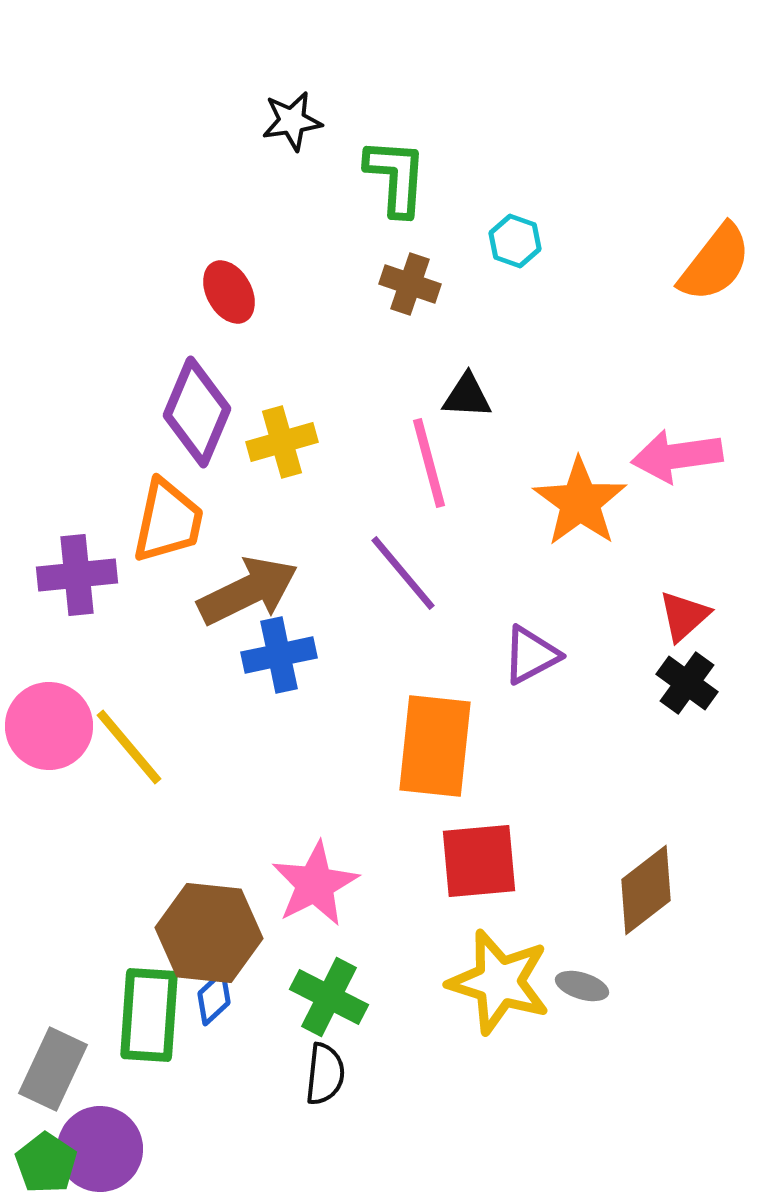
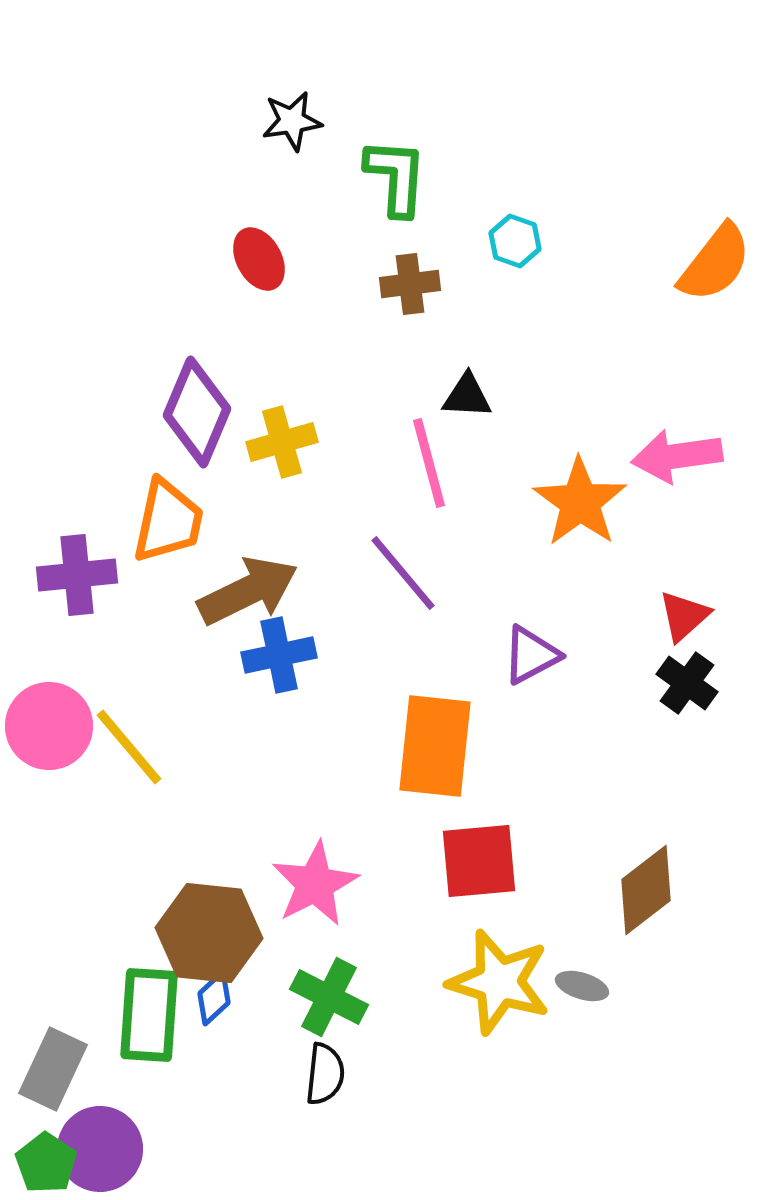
brown cross: rotated 26 degrees counterclockwise
red ellipse: moved 30 px right, 33 px up
